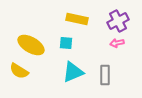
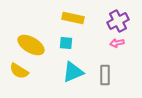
yellow rectangle: moved 4 px left, 1 px up
